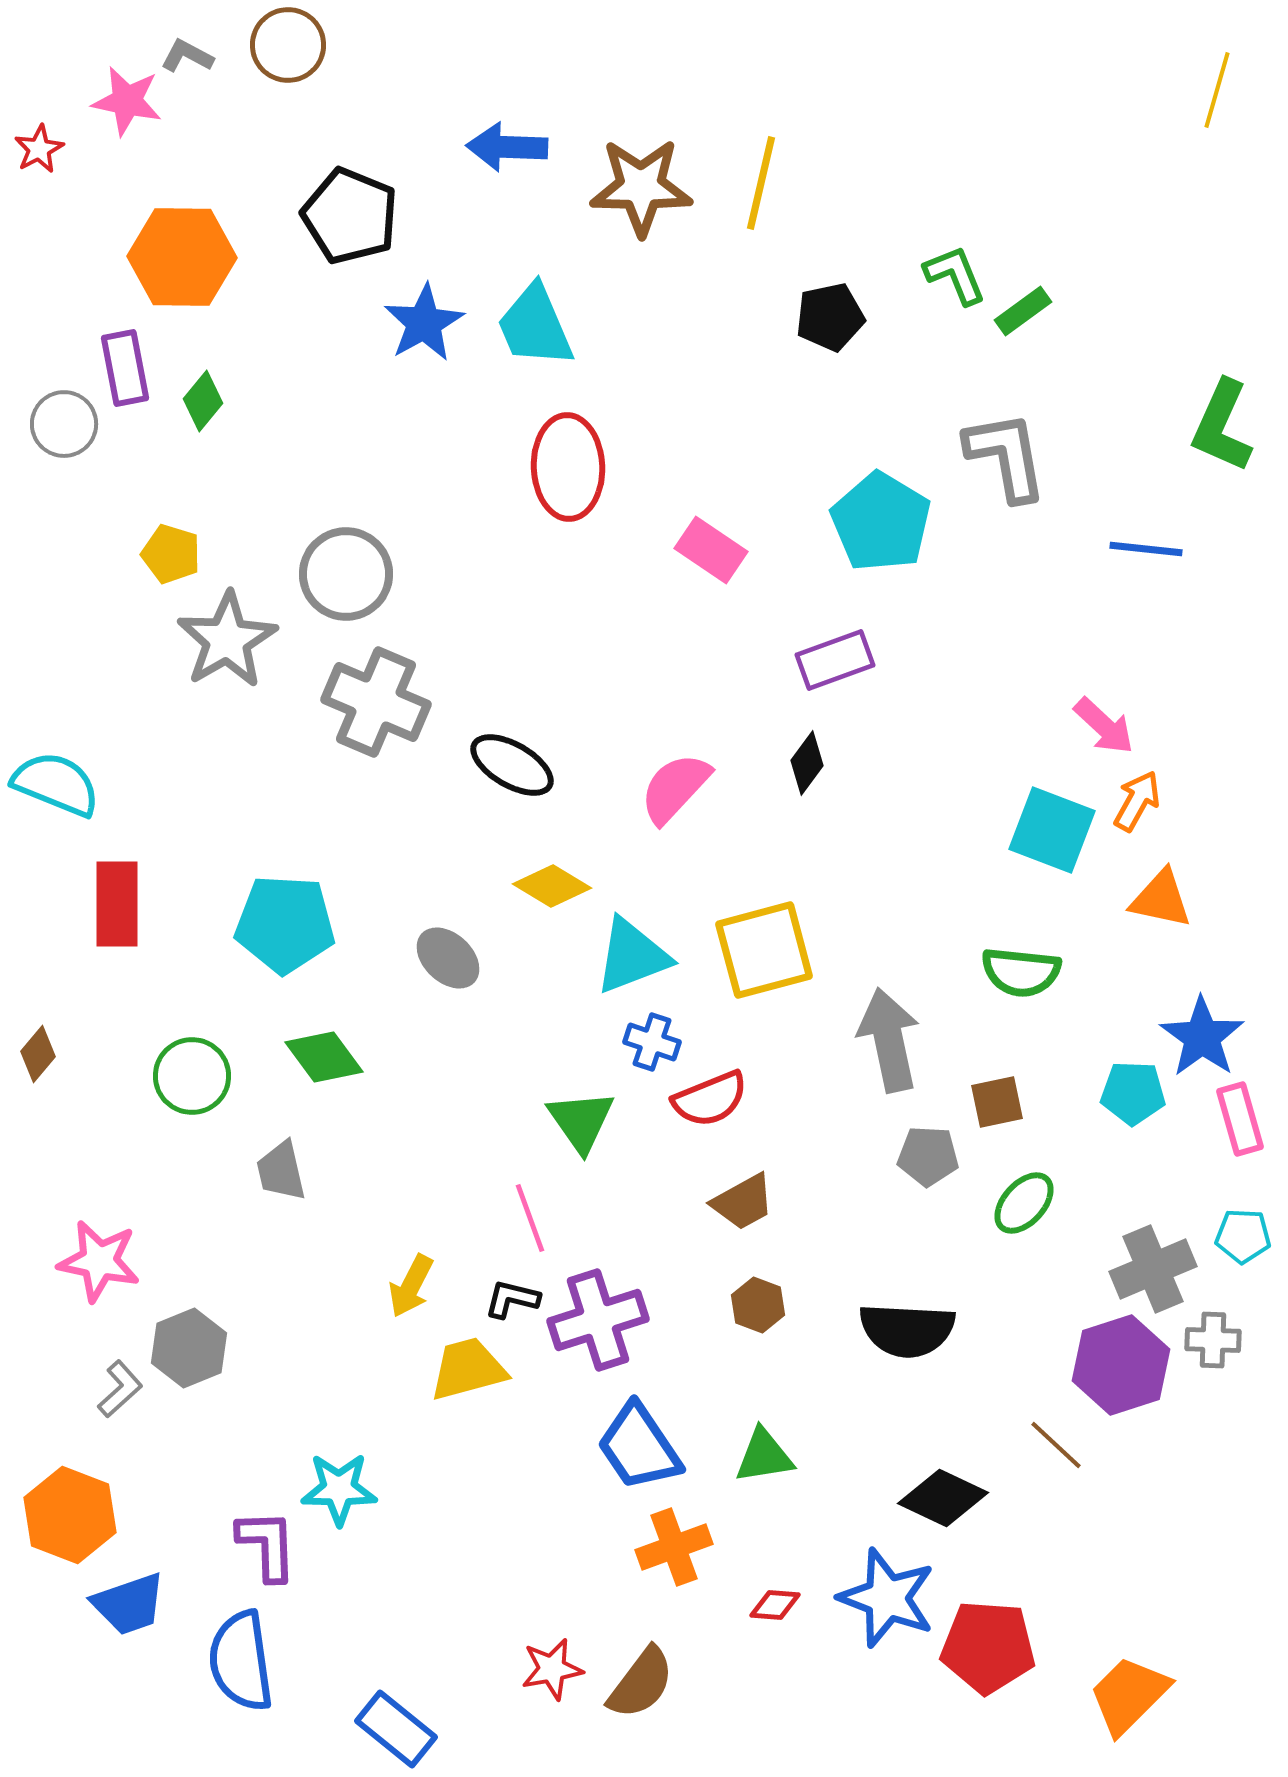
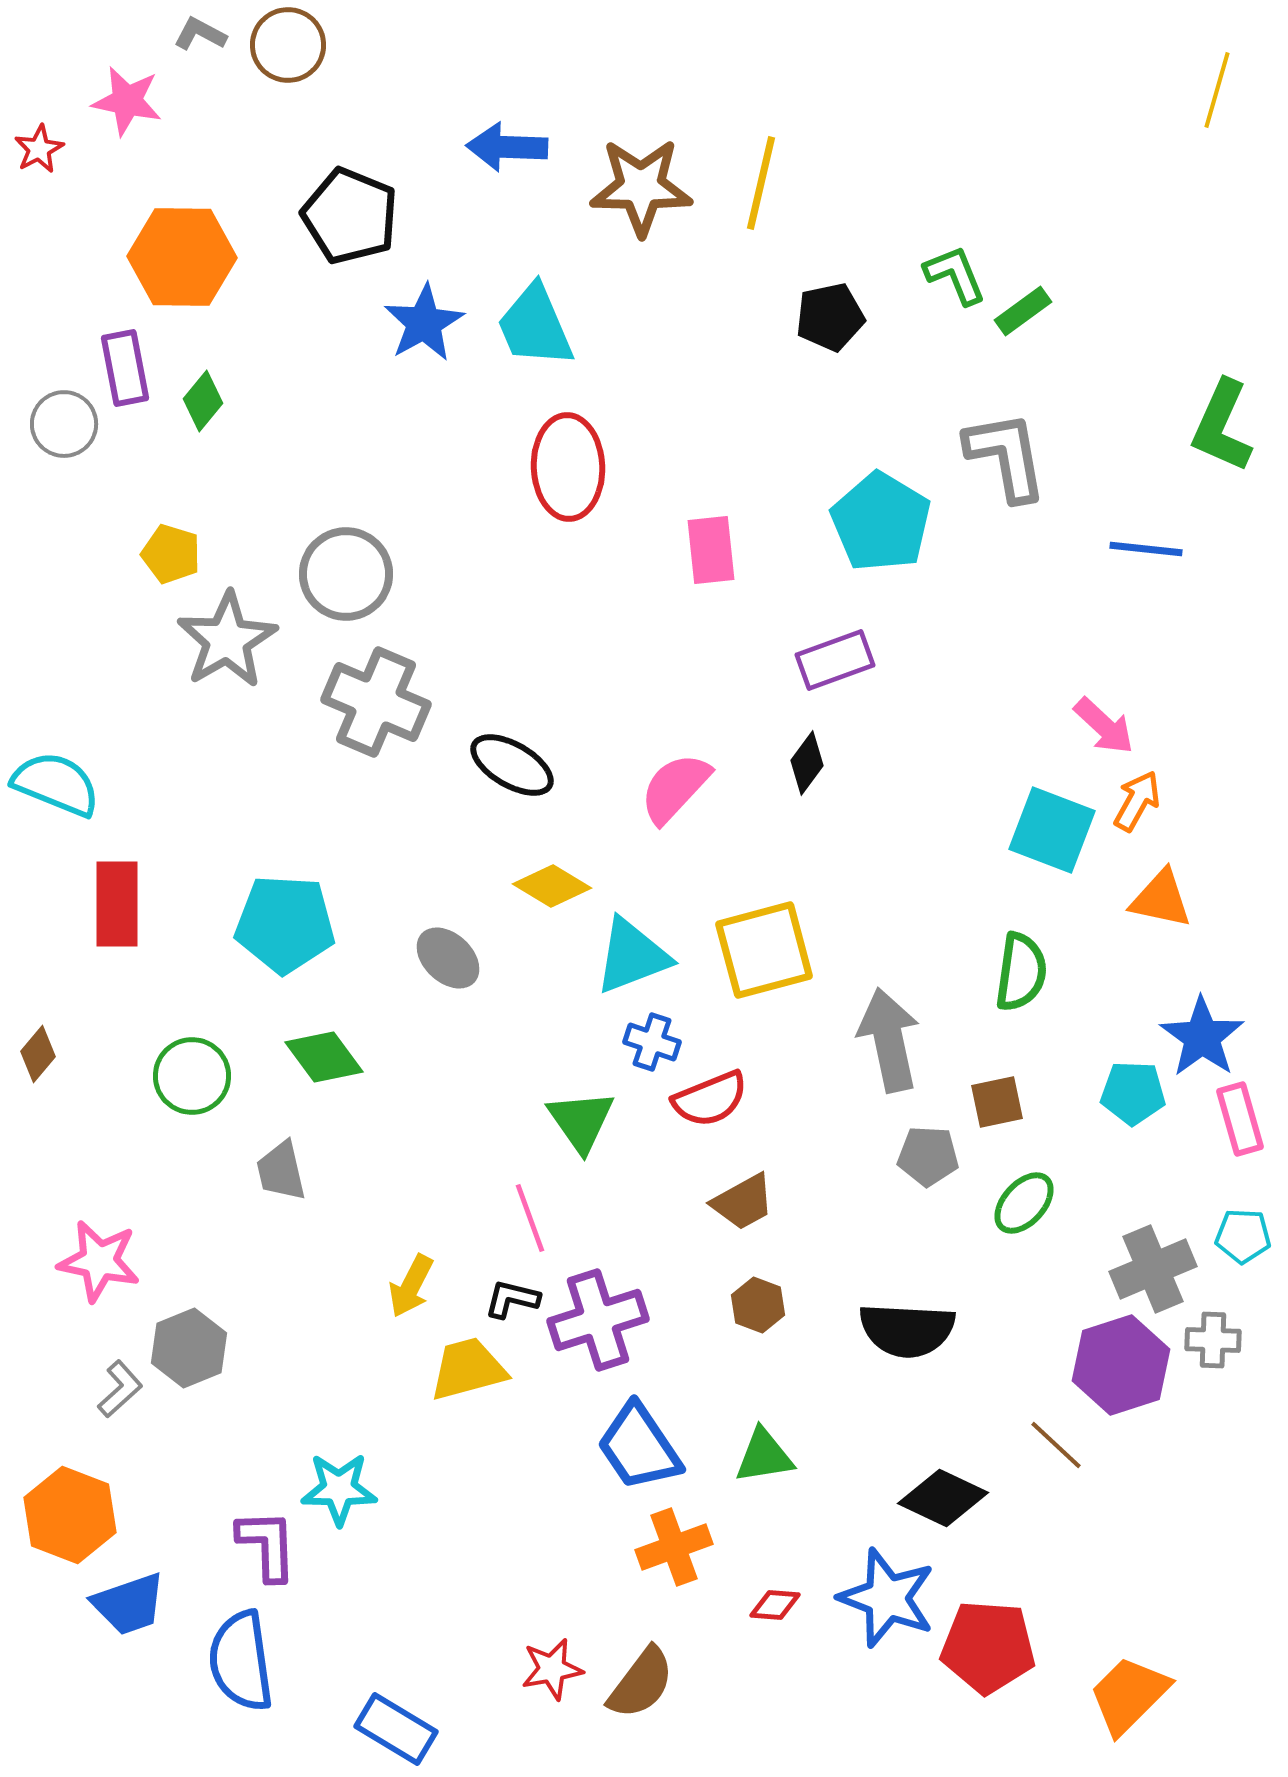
gray L-shape at (187, 56): moved 13 px right, 22 px up
pink rectangle at (711, 550): rotated 50 degrees clockwise
green semicircle at (1021, 972): rotated 88 degrees counterclockwise
blue rectangle at (396, 1729): rotated 8 degrees counterclockwise
